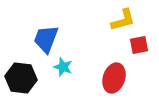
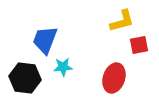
yellow L-shape: moved 1 px left, 1 px down
blue trapezoid: moved 1 px left, 1 px down
cyan star: rotated 24 degrees counterclockwise
black hexagon: moved 4 px right
